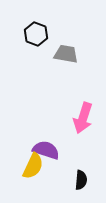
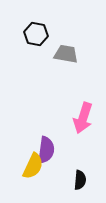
black hexagon: rotated 10 degrees counterclockwise
purple semicircle: rotated 80 degrees clockwise
black semicircle: moved 1 px left
